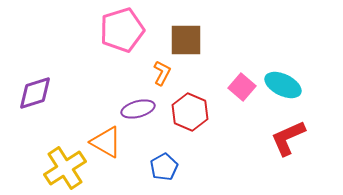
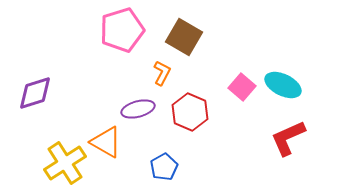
brown square: moved 2 px left, 3 px up; rotated 30 degrees clockwise
yellow cross: moved 5 px up
